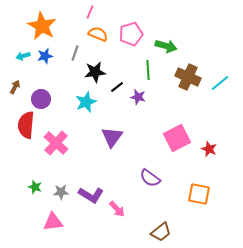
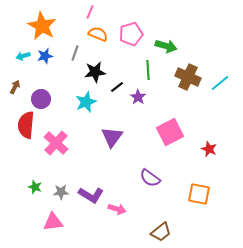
purple star: rotated 21 degrees clockwise
pink square: moved 7 px left, 6 px up
pink arrow: rotated 30 degrees counterclockwise
